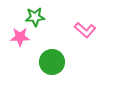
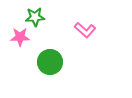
green circle: moved 2 px left
